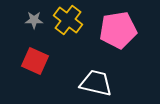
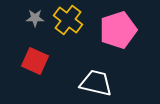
gray star: moved 1 px right, 2 px up
pink pentagon: rotated 9 degrees counterclockwise
